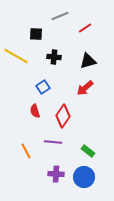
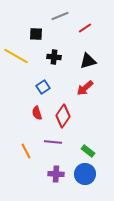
red semicircle: moved 2 px right, 2 px down
blue circle: moved 1 px right, 3 px up
